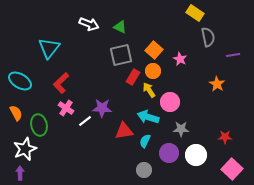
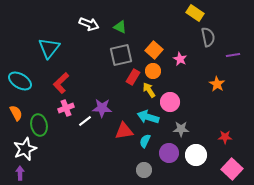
pink cross: rotated 35 degrees clockwise
